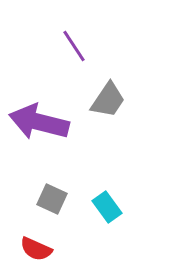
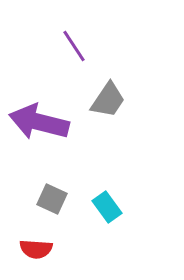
red semicircle: rotated 20 degrees counterclockwise
